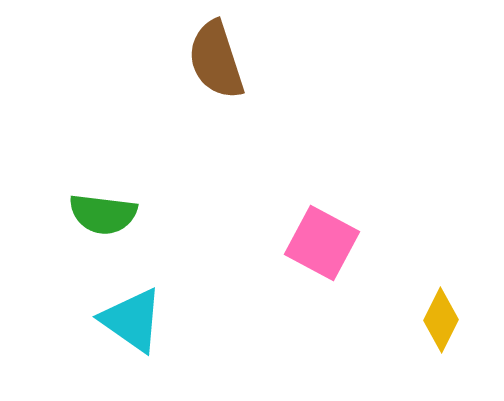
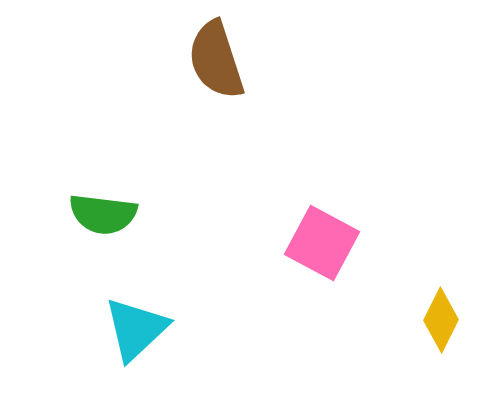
cyan triangle: moved 4 px right, 9 px down; rotated 42 degrees clockwise
